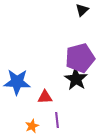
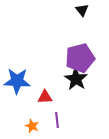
black triangle: rotated 24 degrees counterclockwise
blue star: moved 1 px up
orange star: rotated 24 degrees counterclockwise
